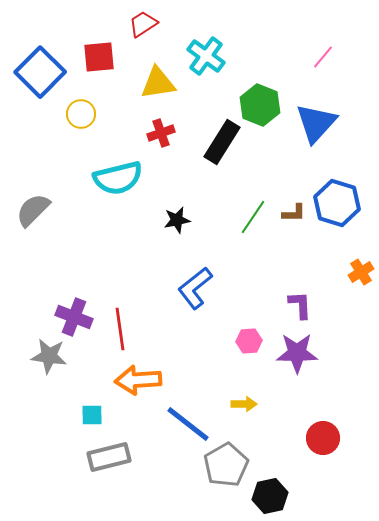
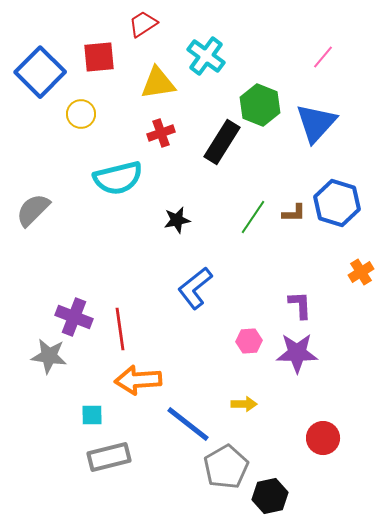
gray pentagon: moved 2 px down
